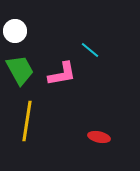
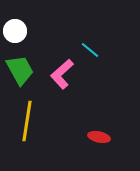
pink L-shape: rotated 148 degrees clockwise
